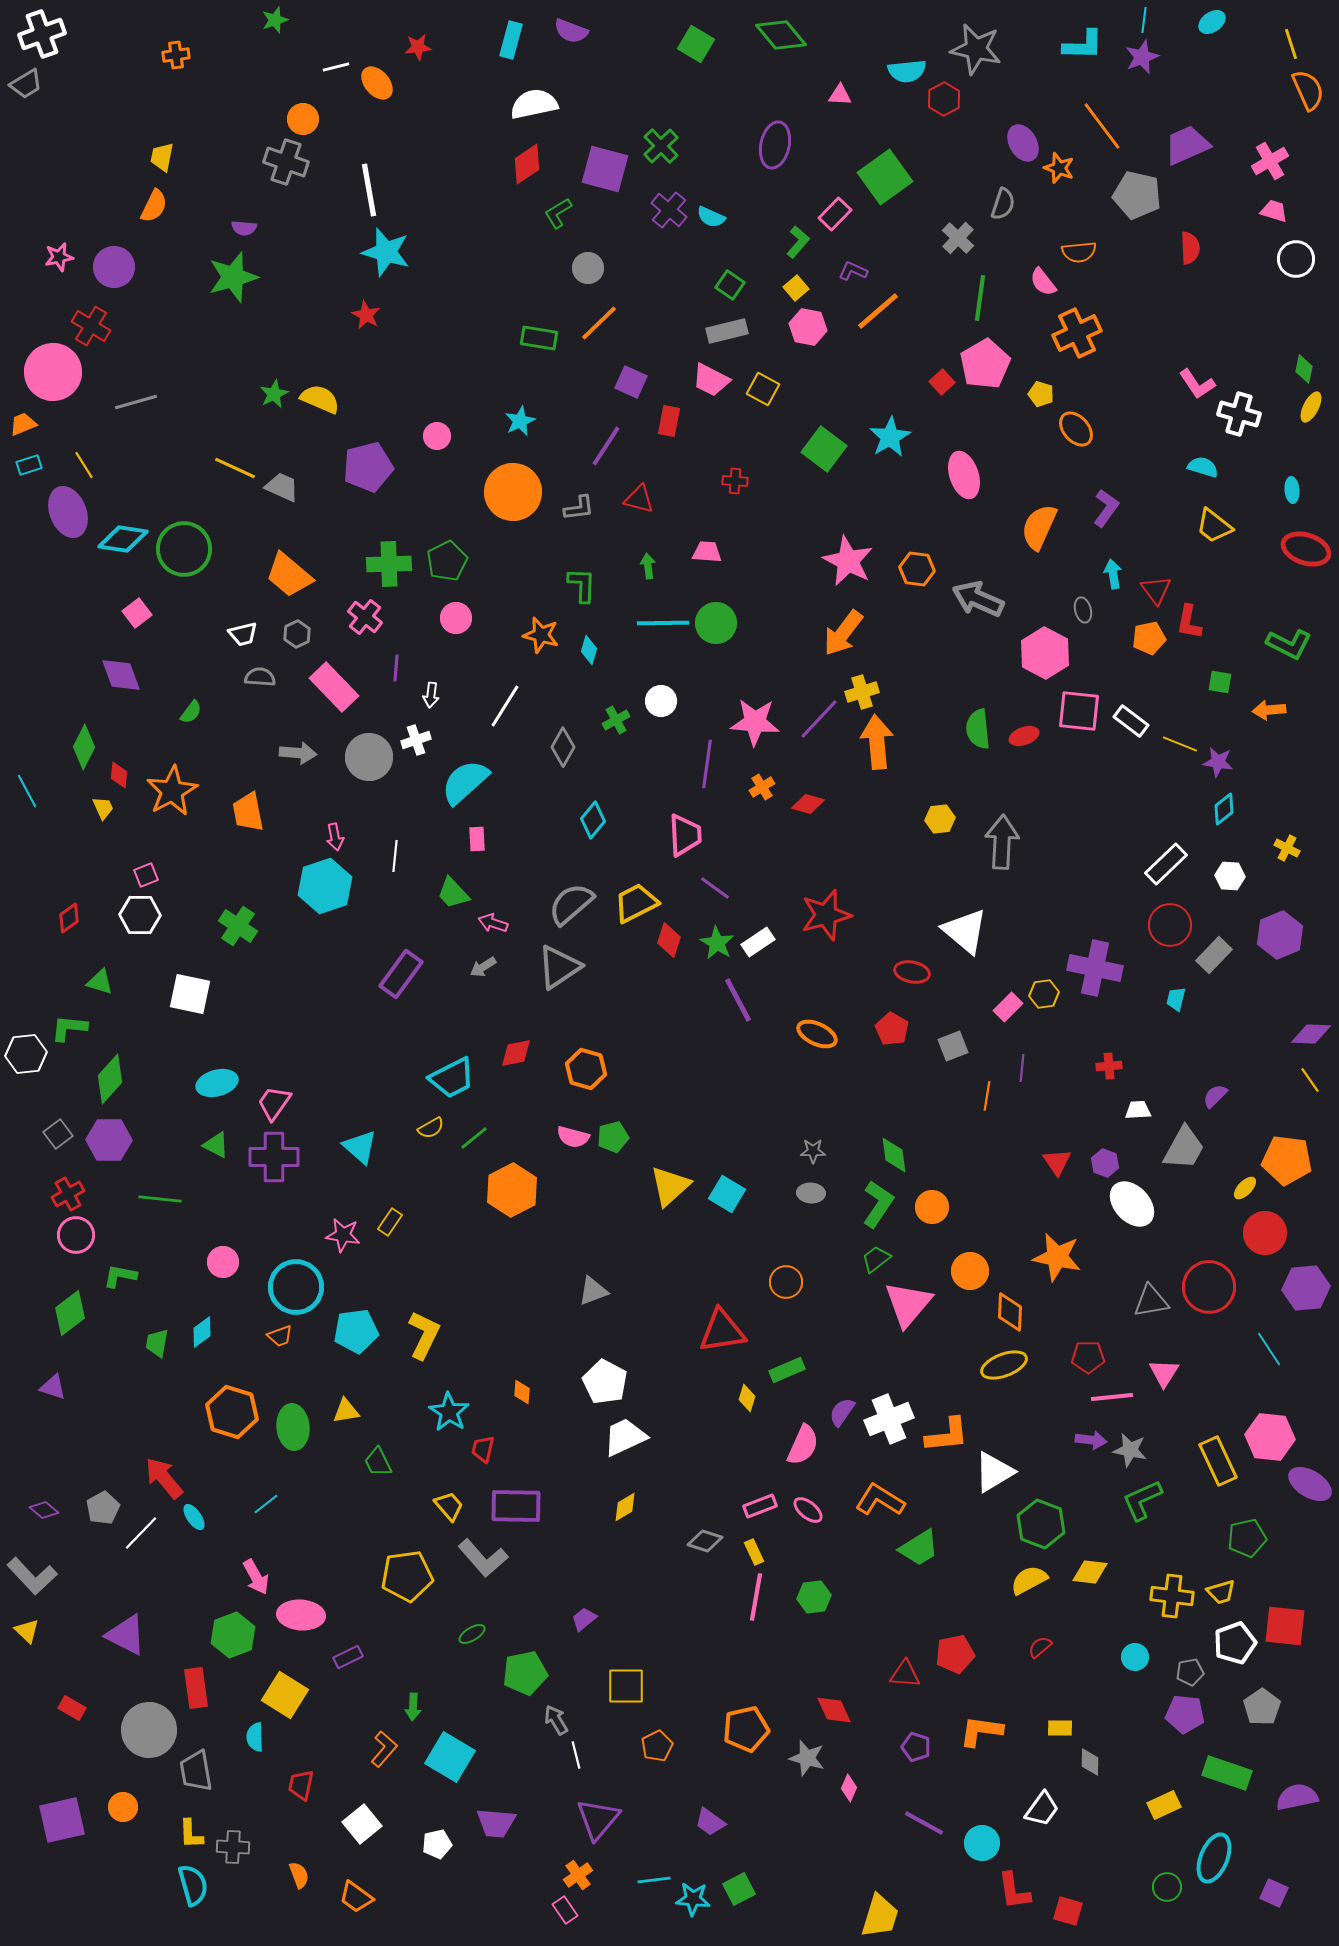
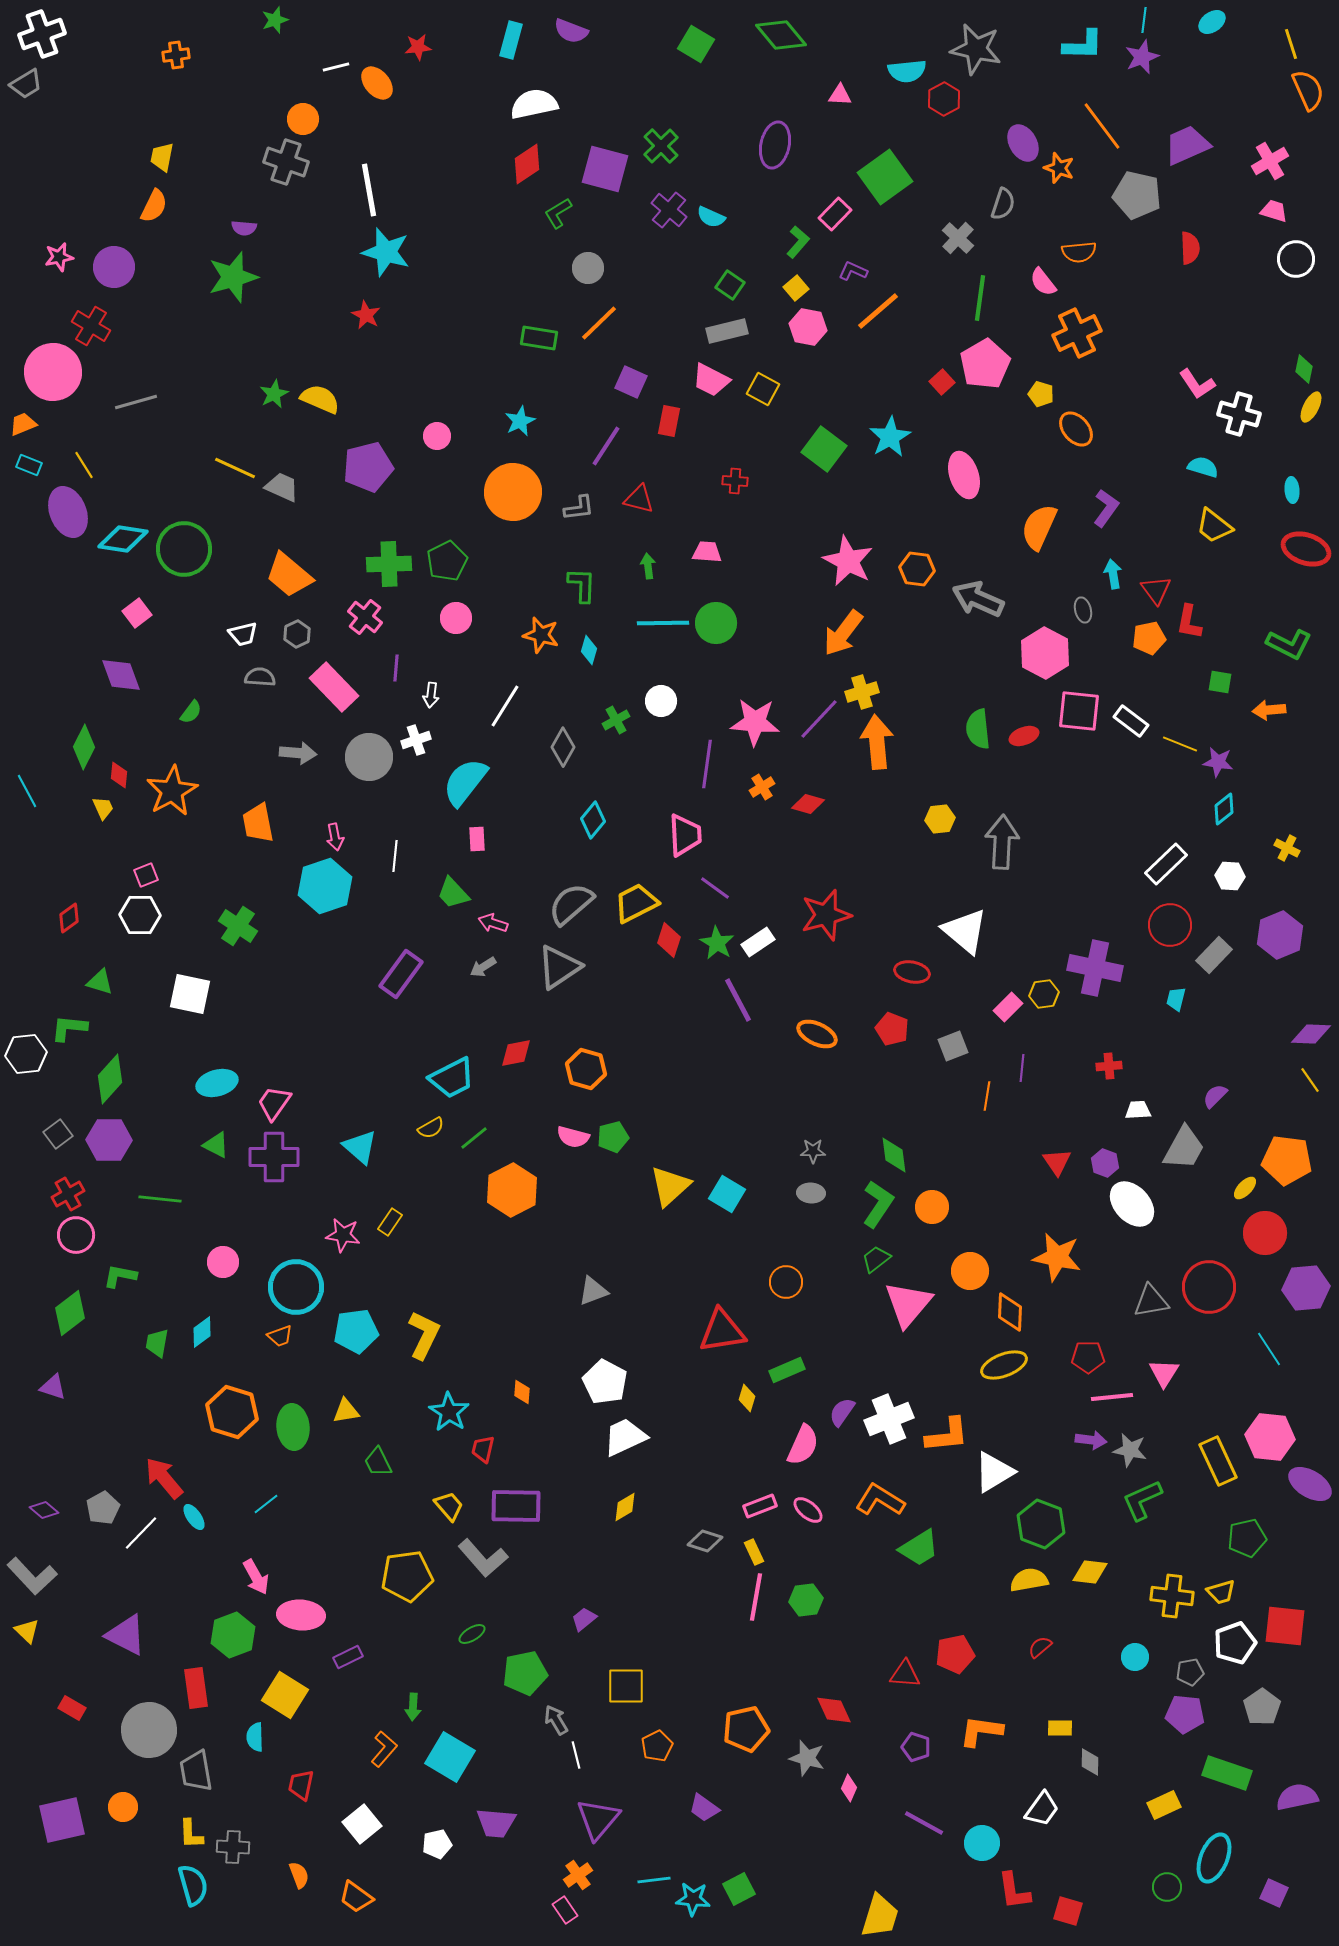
cyan rectangle at (29, 465): rotated 40 degrees clockwise
cyan semicircle at (465, 782): rotated 10 degrees counterclockwise
orange trapezoid at (248, 812): moved 10 px right, 11 px down
red pentagon at (892, 1029): rotated 8 degrees counterclockwise
yellow semicircle at (1029, 1580): rotated 18 degrees clockwise
green hexagon at (814, 1597): moved 8 px left, 3 px down
purple trapezoid at (710, 1822): moved 6 px left, 14 px up
